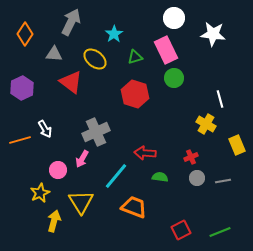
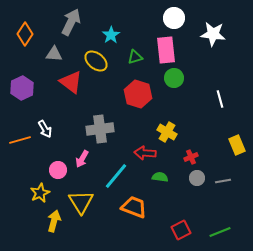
cyan star: moved 3 px left, 1 px down
pink rectangle: rotated 20 degrees clockwise
yellow ellipse: moved 1 px right, 2 px down
red hexagon: moved 3 px right
yellow cross: moved 39 px left, 8 px down
gray cross: moved 4 px right, 3 px up; rotated 16 degrees clockwise
